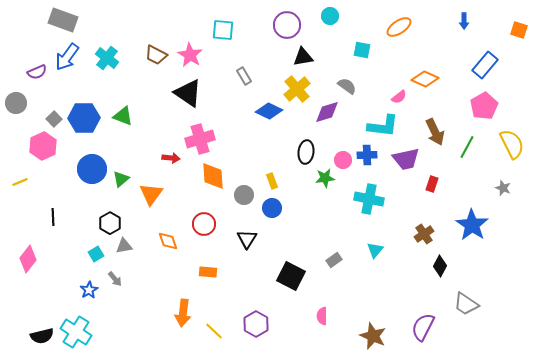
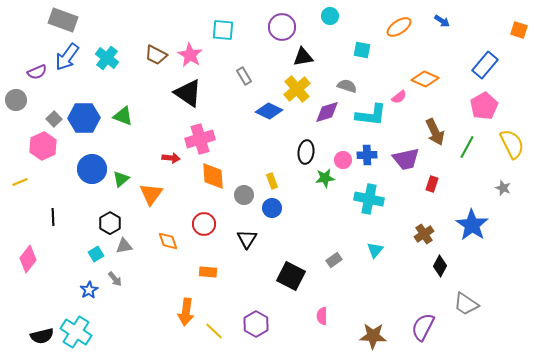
blue arrow at (464, 21): moved 22 px left; rotated 56 degrees counterclockwise
purple circle at (287, 25): moved 5 px left, 2 px down
gray semicircle at (347, 86): rotated 18 degrees counterclockwise
gray circle at (16, 103): moved 3 px up
cyan L-shape at (383, 126): moved 12 px left, 11 px up
orange arrow at (183, 313): moved 3 px right, 1 px up
brown star at (373, 336): rotated 20 degrees counterclockwise
